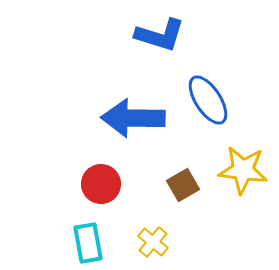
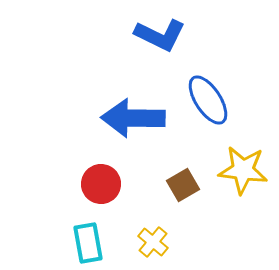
blue L-shape: rotated 9 degrees clockwise
